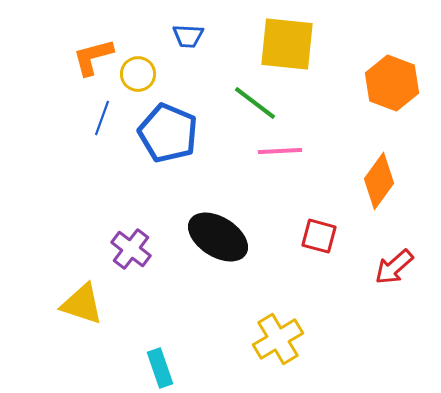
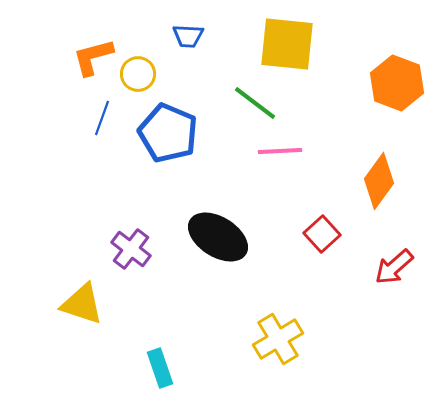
orange hexagon: moved 5 px right
red square: moved 3 px right, 2 px up; rotated 33 degrees clockwise
